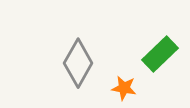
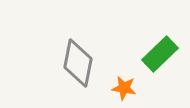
gray diamond: rotated 18 degrees counterclockwise
